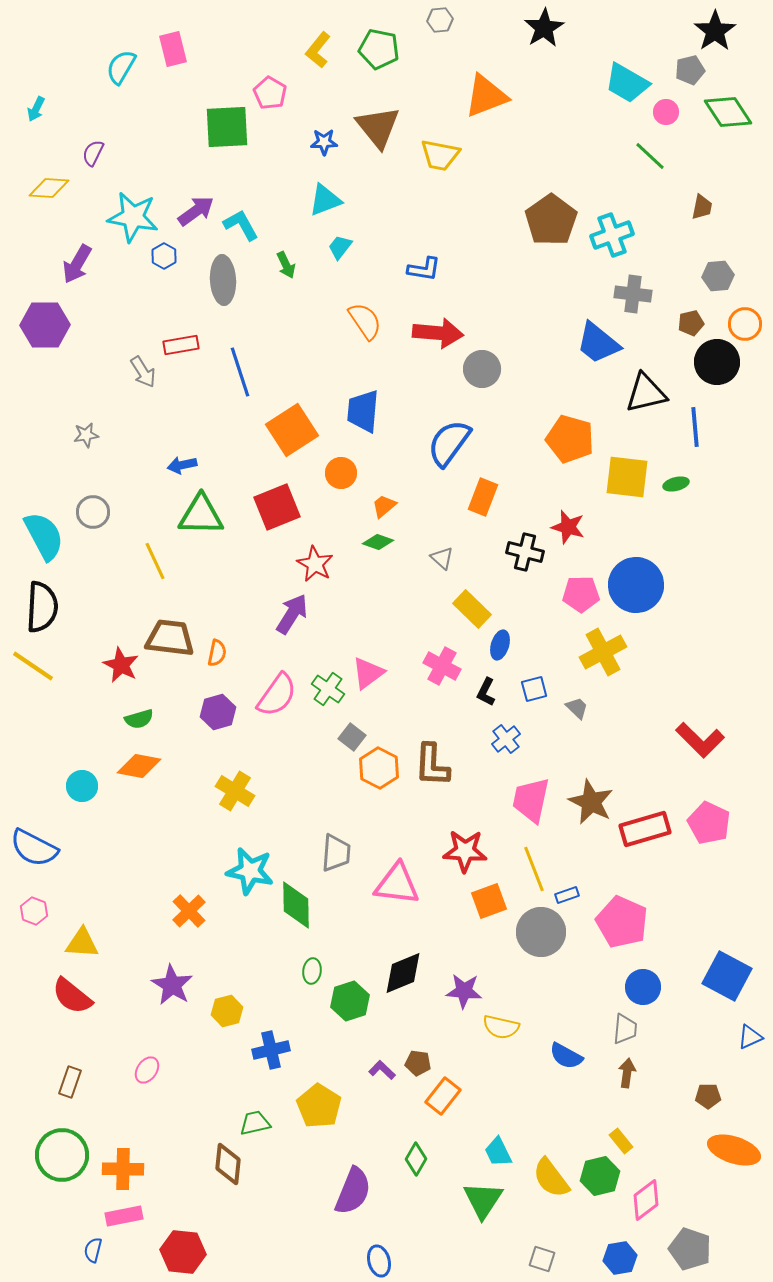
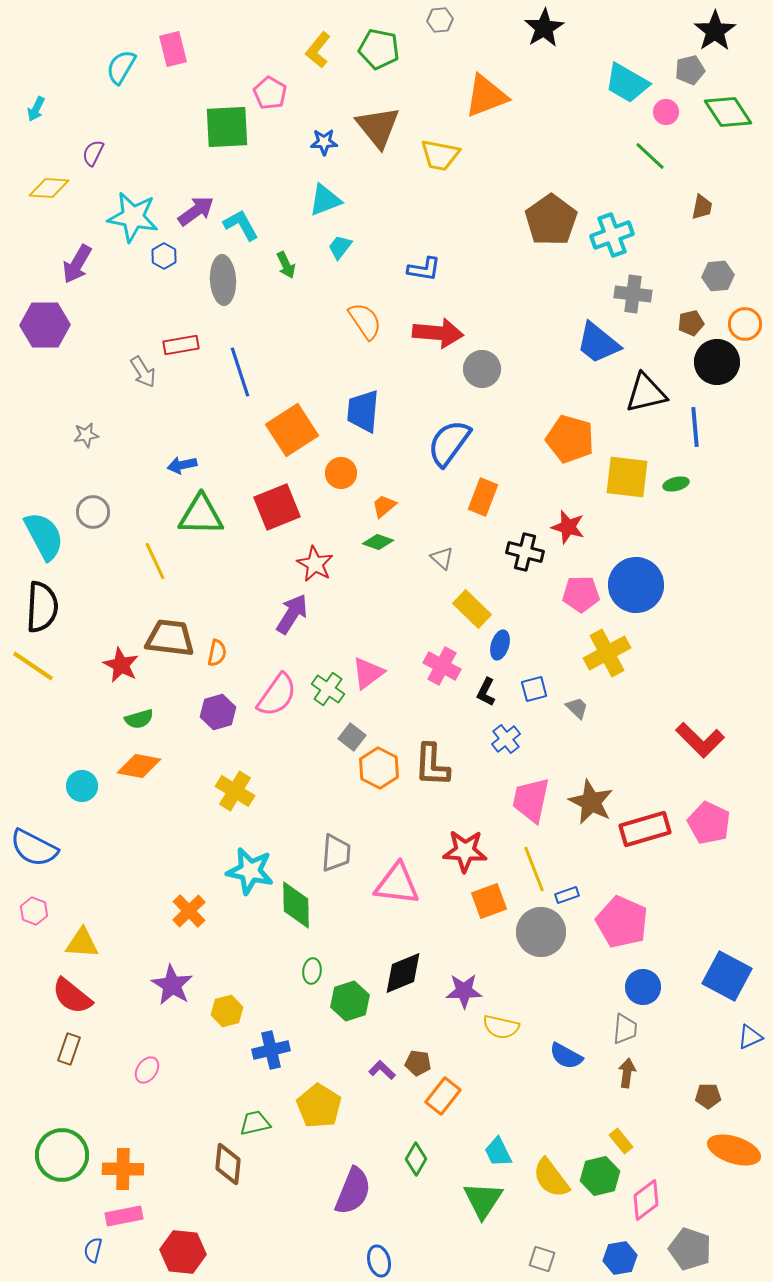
yellow cross at (603, 652): moved 4 px right, 1 px down
purple star at (464, 991): rotated 6 degrees counterclockwise
brown rectangle at (70, 1082): moved 1 px left, 33 px up
